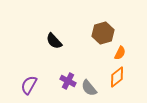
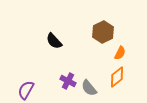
brown hexagon: moved 1 px up; rotated 10 degrees counterclockwise
purple semicircle: moved 3 px left, 5 px down
